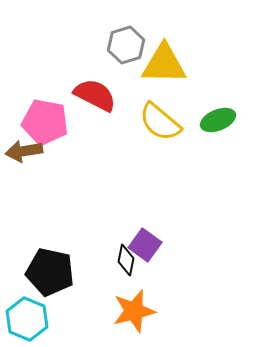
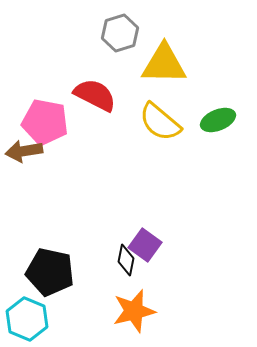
gray hexagon: moved 6 px left, 12 px up
